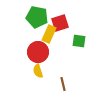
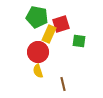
red square: moved 1 px right, 1 px down
